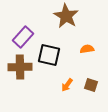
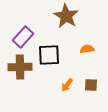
black square: rotated 15 degrees counterclockwise
brown square: rotated 16 degrees counterclockwise
